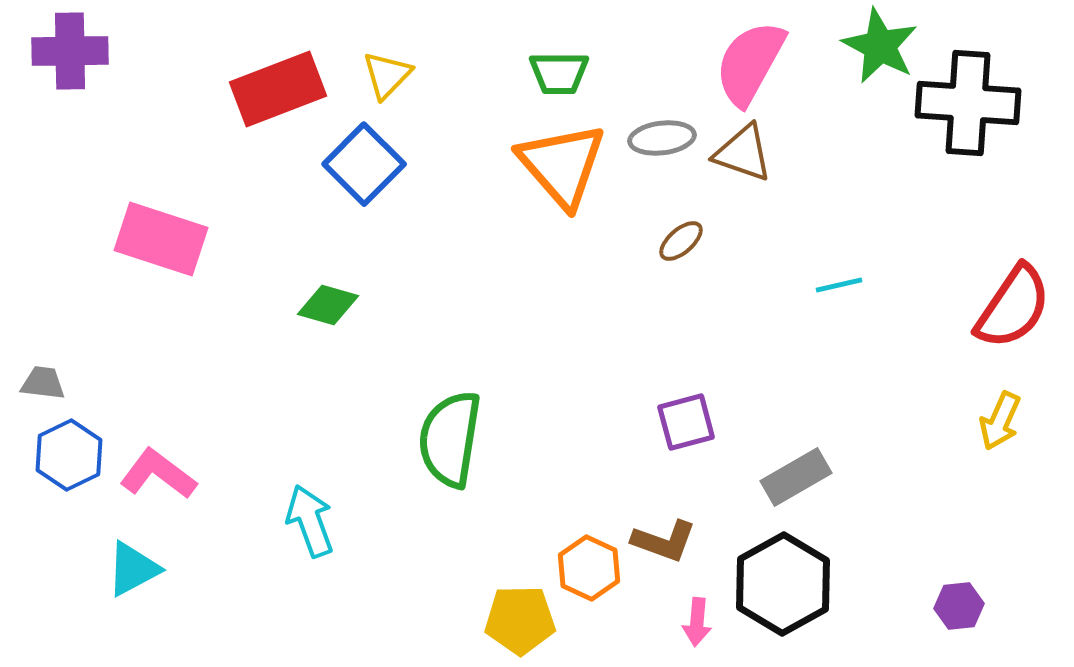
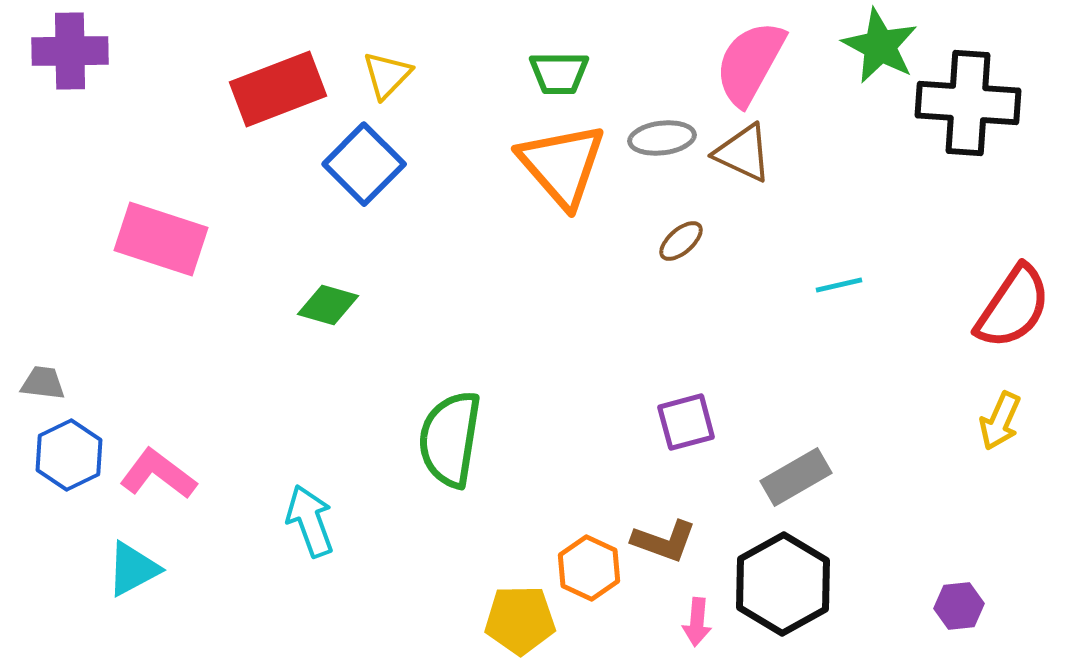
brown triangle: rotated 6 degrees clockwise
